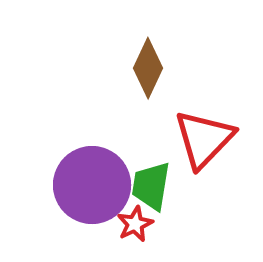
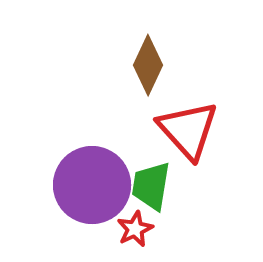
brown diamond: moved 3 px up
red triangle: moved 16 px left, 9 px up; rotated 26 degrees counterclockwise
red star: moved 5 px down
